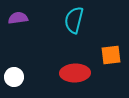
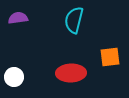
orange square: moved 1 px left, 2 px down
red ellipse: moved 4 px left
